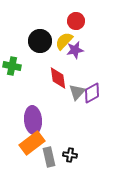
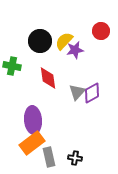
red circle: moved 25 px right, 10 px down
red diamond: moved 10 px left
black cross: moved 5 px right, 3 px down
